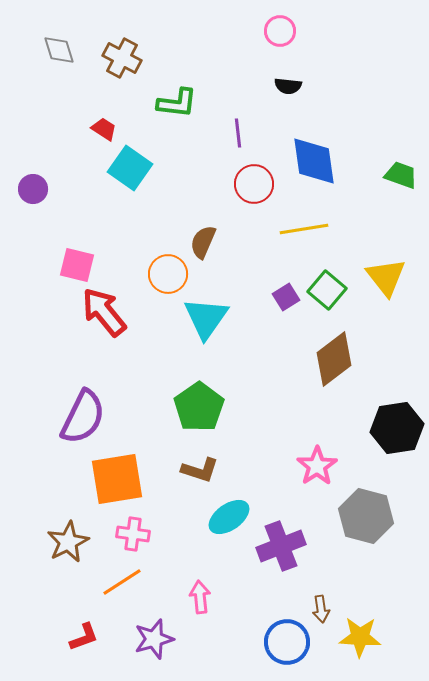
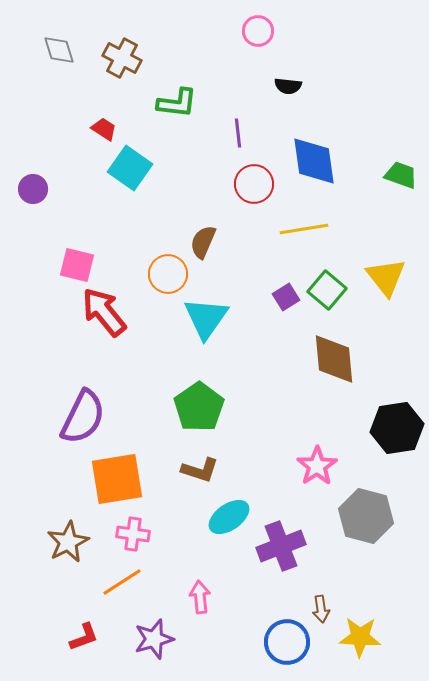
pink circle: moved 22 px left
brown diamond: rotated 58 degrees counterclockwise
